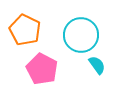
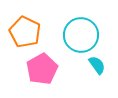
orange pentagon: moved 2 px down
pink pentagon: rotated 16 degrees clockwise
